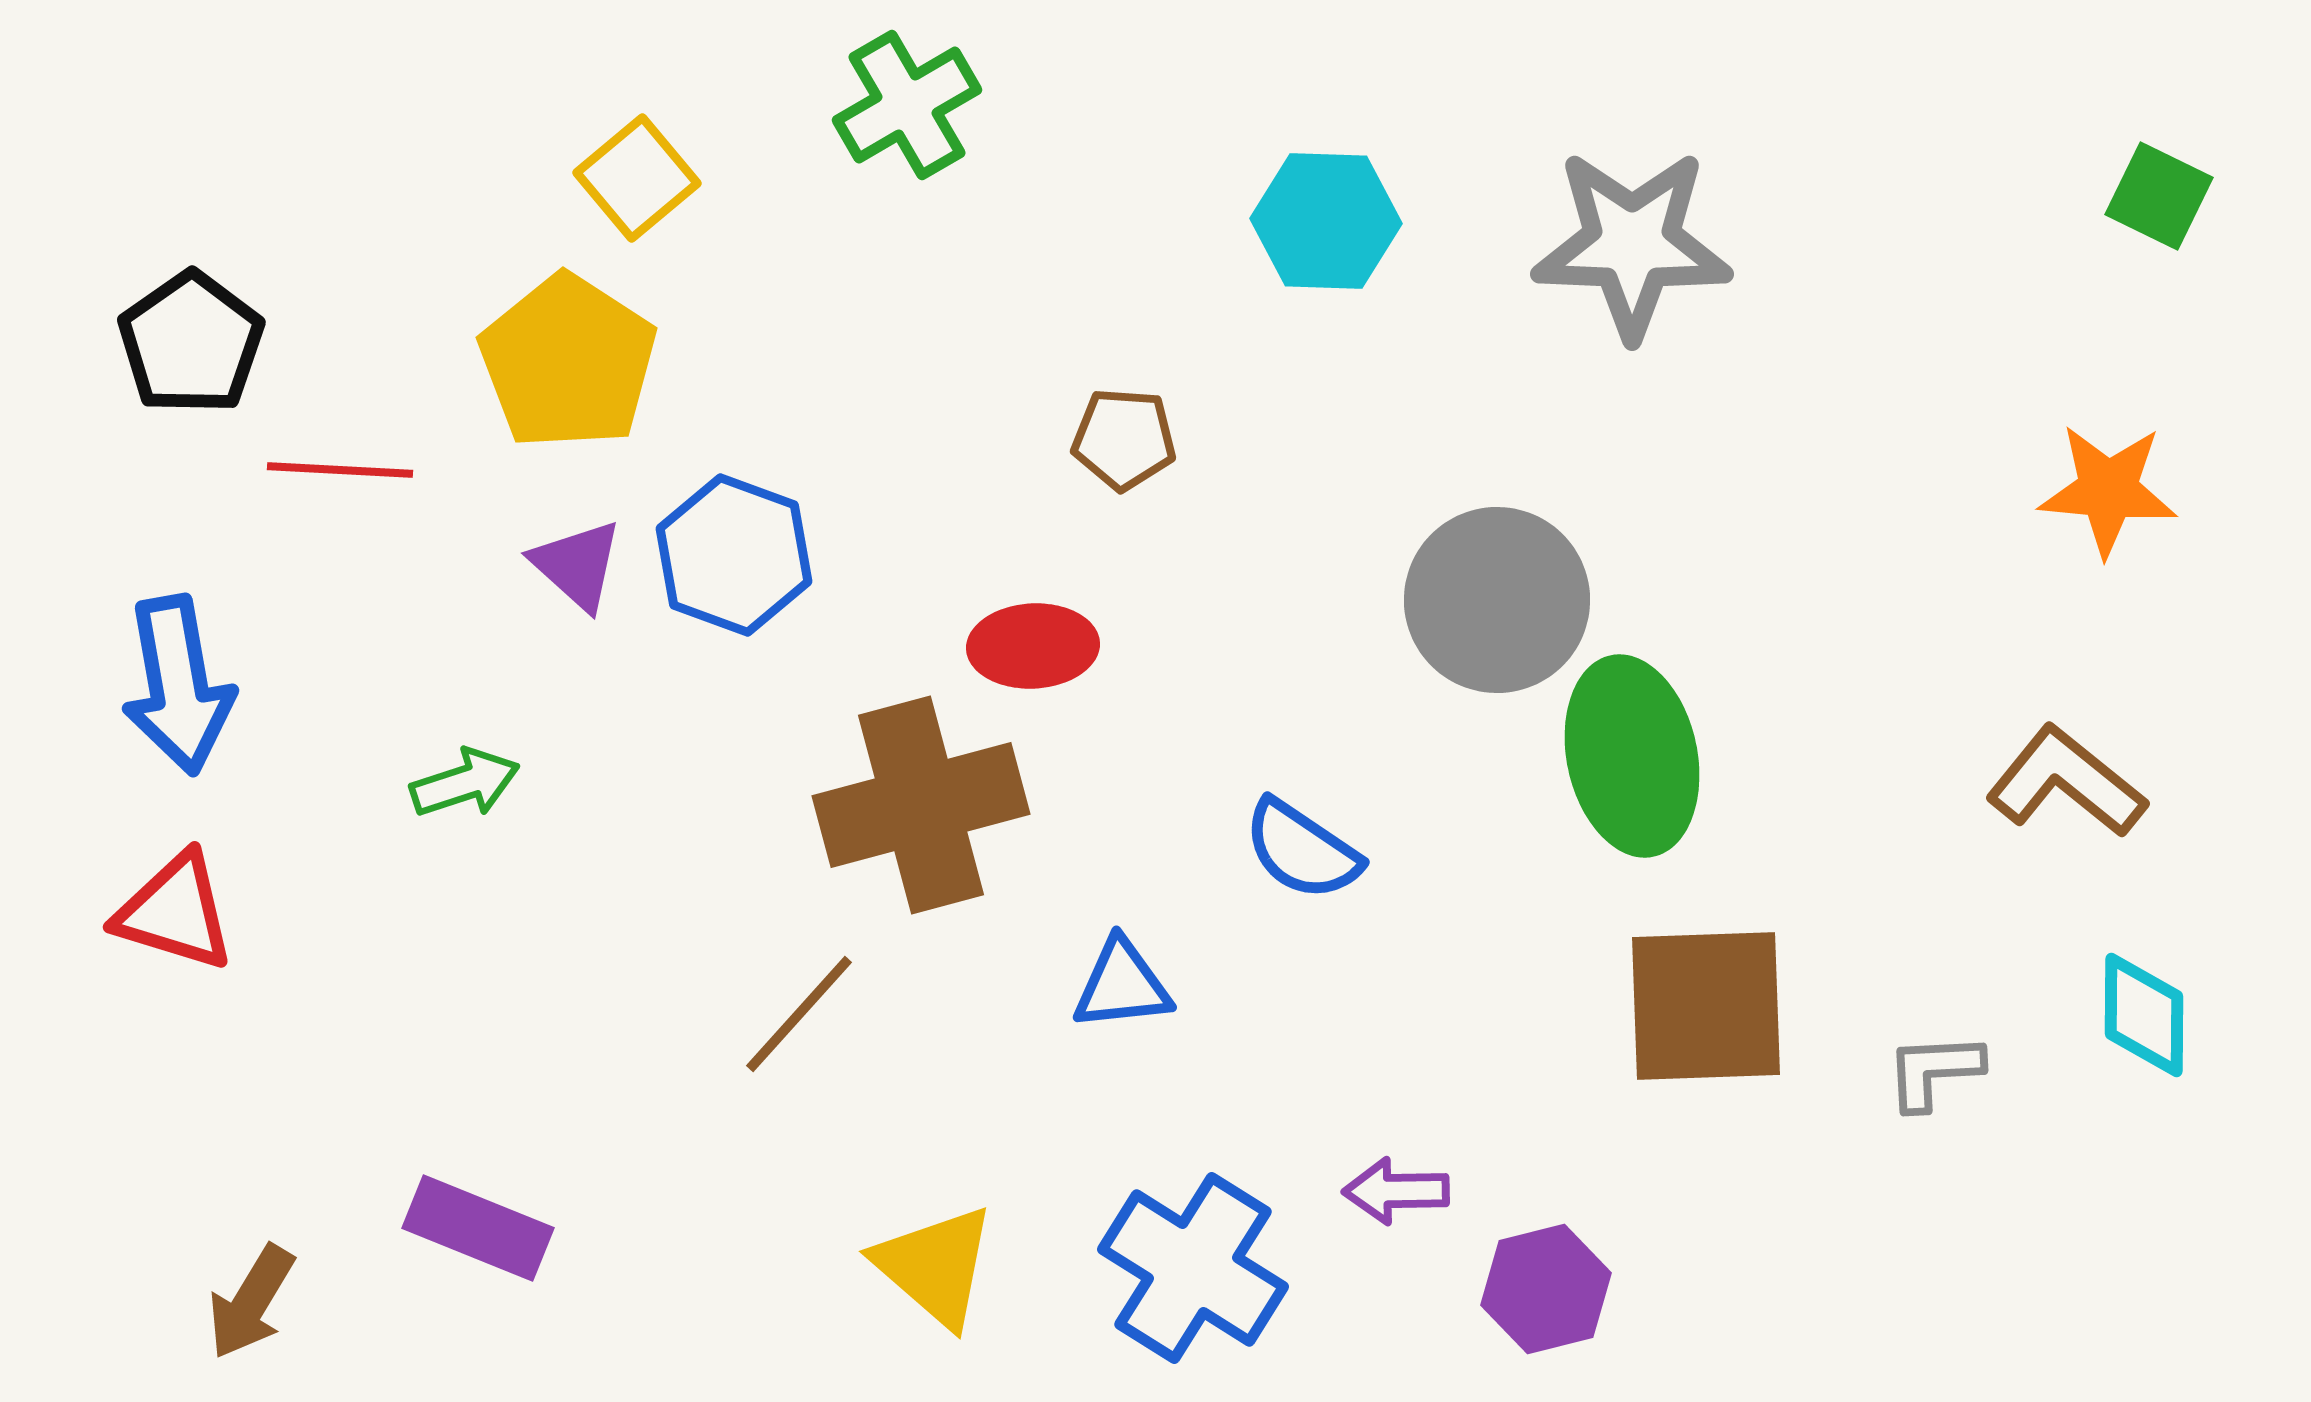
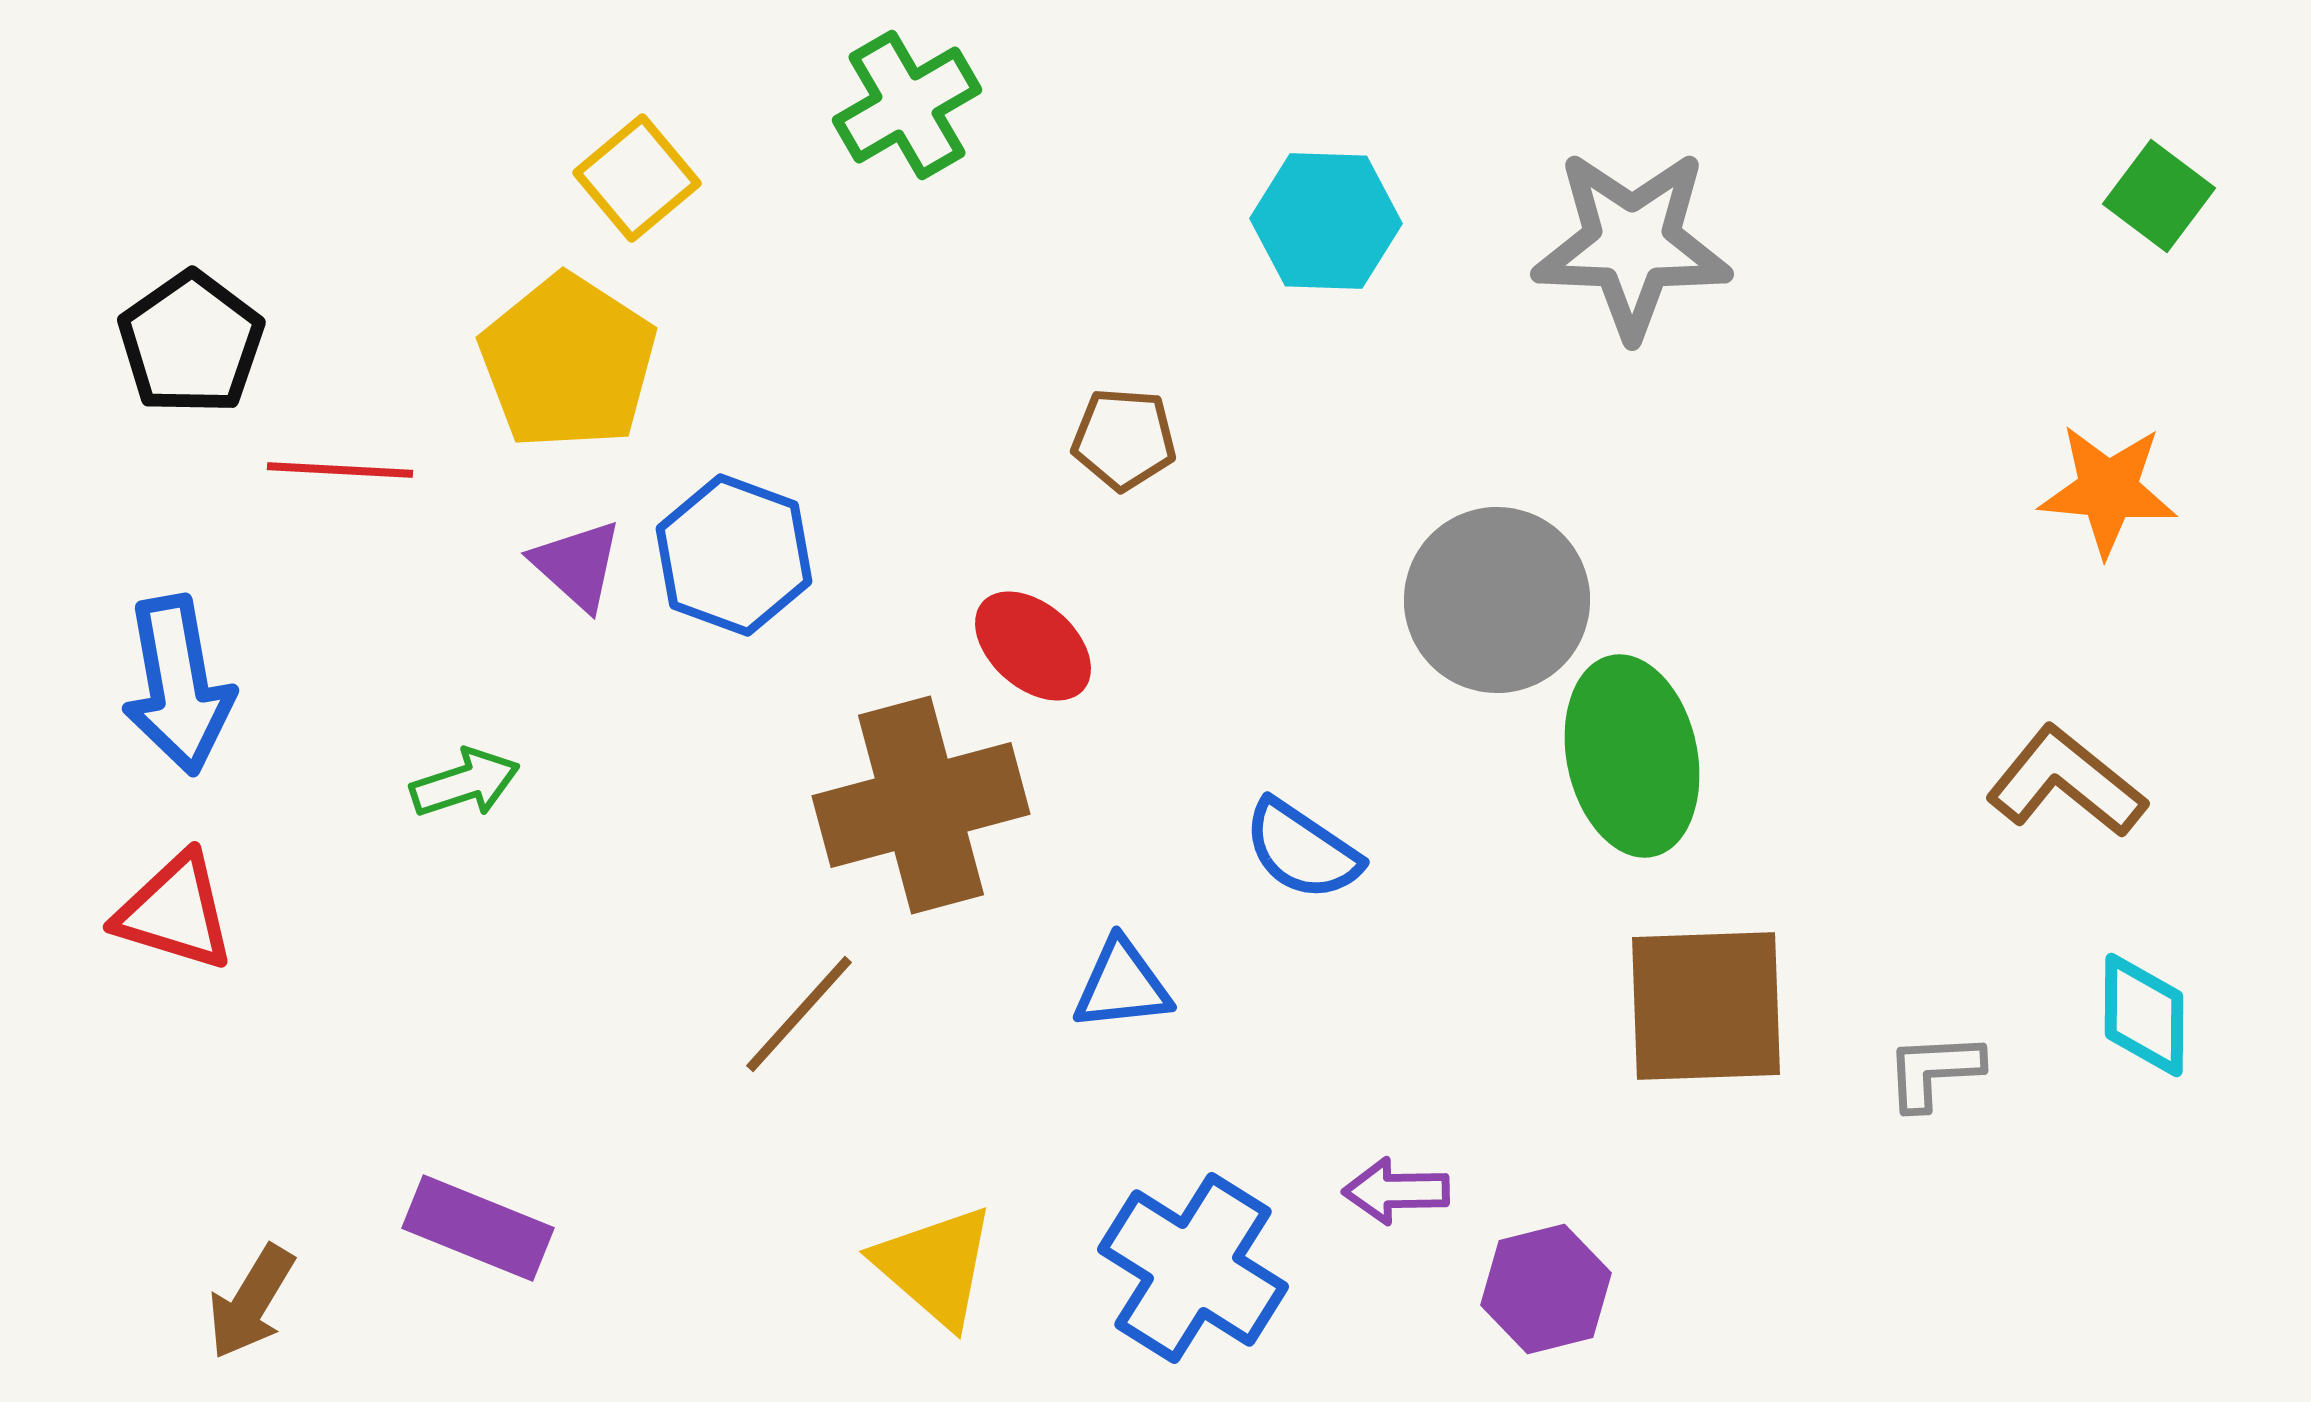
green square: rotated 11 degrees clockwise
red ellipse: rotated 44 degrees clockwise
